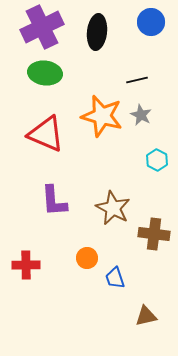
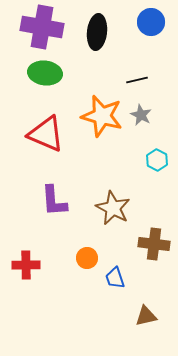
purple cross: rotated 36 degrees clockwise
brown cross: moved 10 px down
